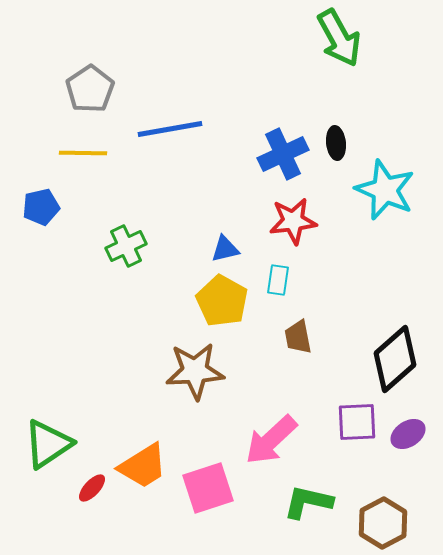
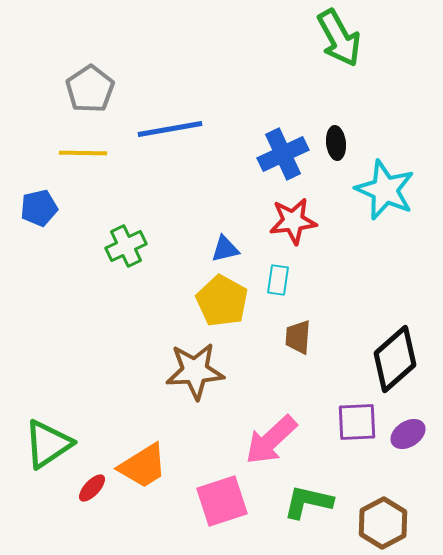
blue pentagon: moved 2 px left, 1 px down
brown trapezoid: rotated 15 degrees clockwise
pink square: moved 14 px right, 13 px down
